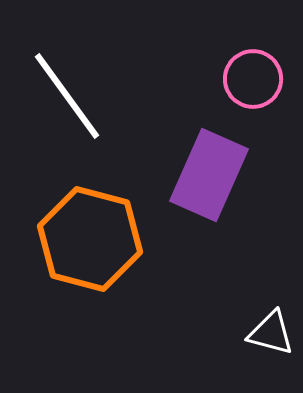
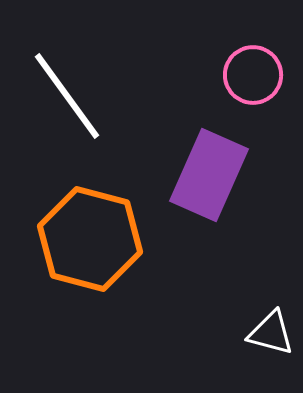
pink circle: moved 4 px up
